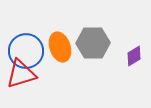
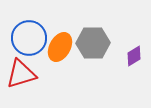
orange ellipse: rotated 48 degrees clockwise
blue circle: moved 3 px right, 13 px up
